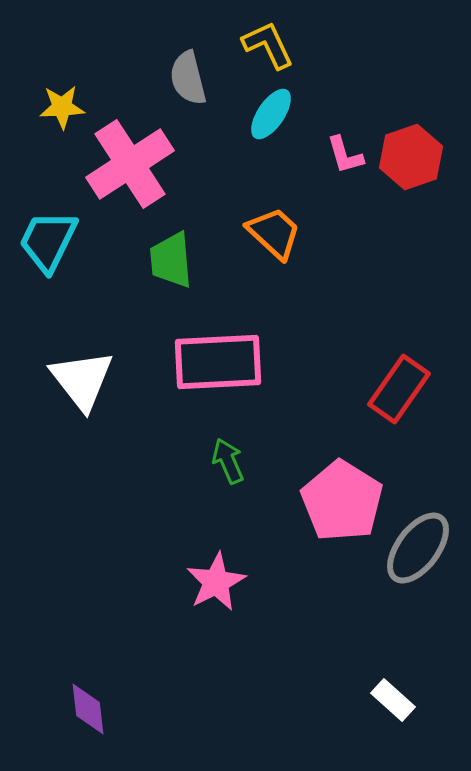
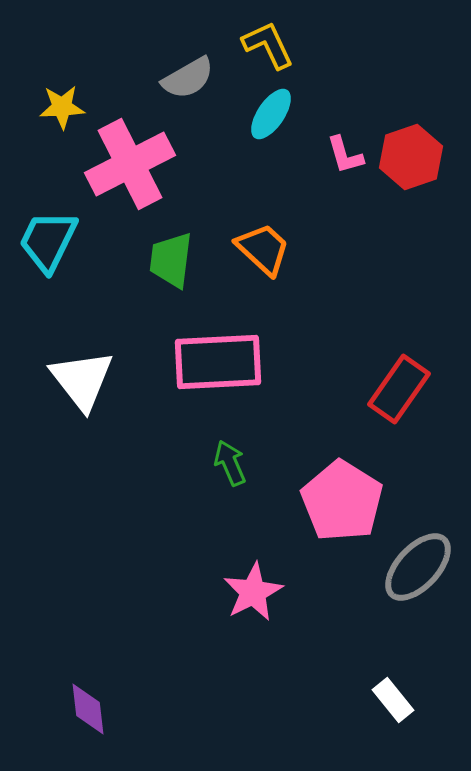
gray semicircle: rotated 106 degrees counterclockwise
pink cross: rotated 6 degrees clockwise
orange trapezoid: moved 11 px left, 16 px down
green trapezoid: rotated 12 degrees clockwise
green arrow: moved 2 px right, 2 px down
gray ellipse: moved 19 px down; rotated 6 degrees clockwise
pink star: moved 37 px right, 10 px down
white rectangle: rotated 9 degrees clockwise
